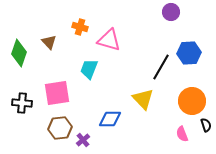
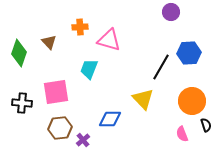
orange cross: rotated 21 degrees counterclockwise
pink square: moved 1 px left, 1 px up
